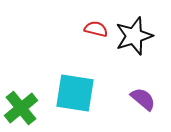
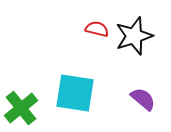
red semicircle: moved 1 px right
